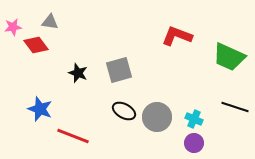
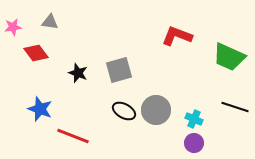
red diamond: moved 8 px down
gray circle: moved 1 px left, 7 px up
